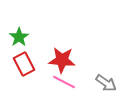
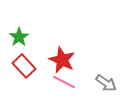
red star: rotated 20 degrees clockwise
red rectangle: moved 2 px down; rotated 15 degrees counterclockwise
